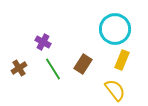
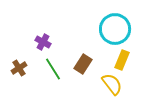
yellow semicircle: moved 3 px left, 6 px up
